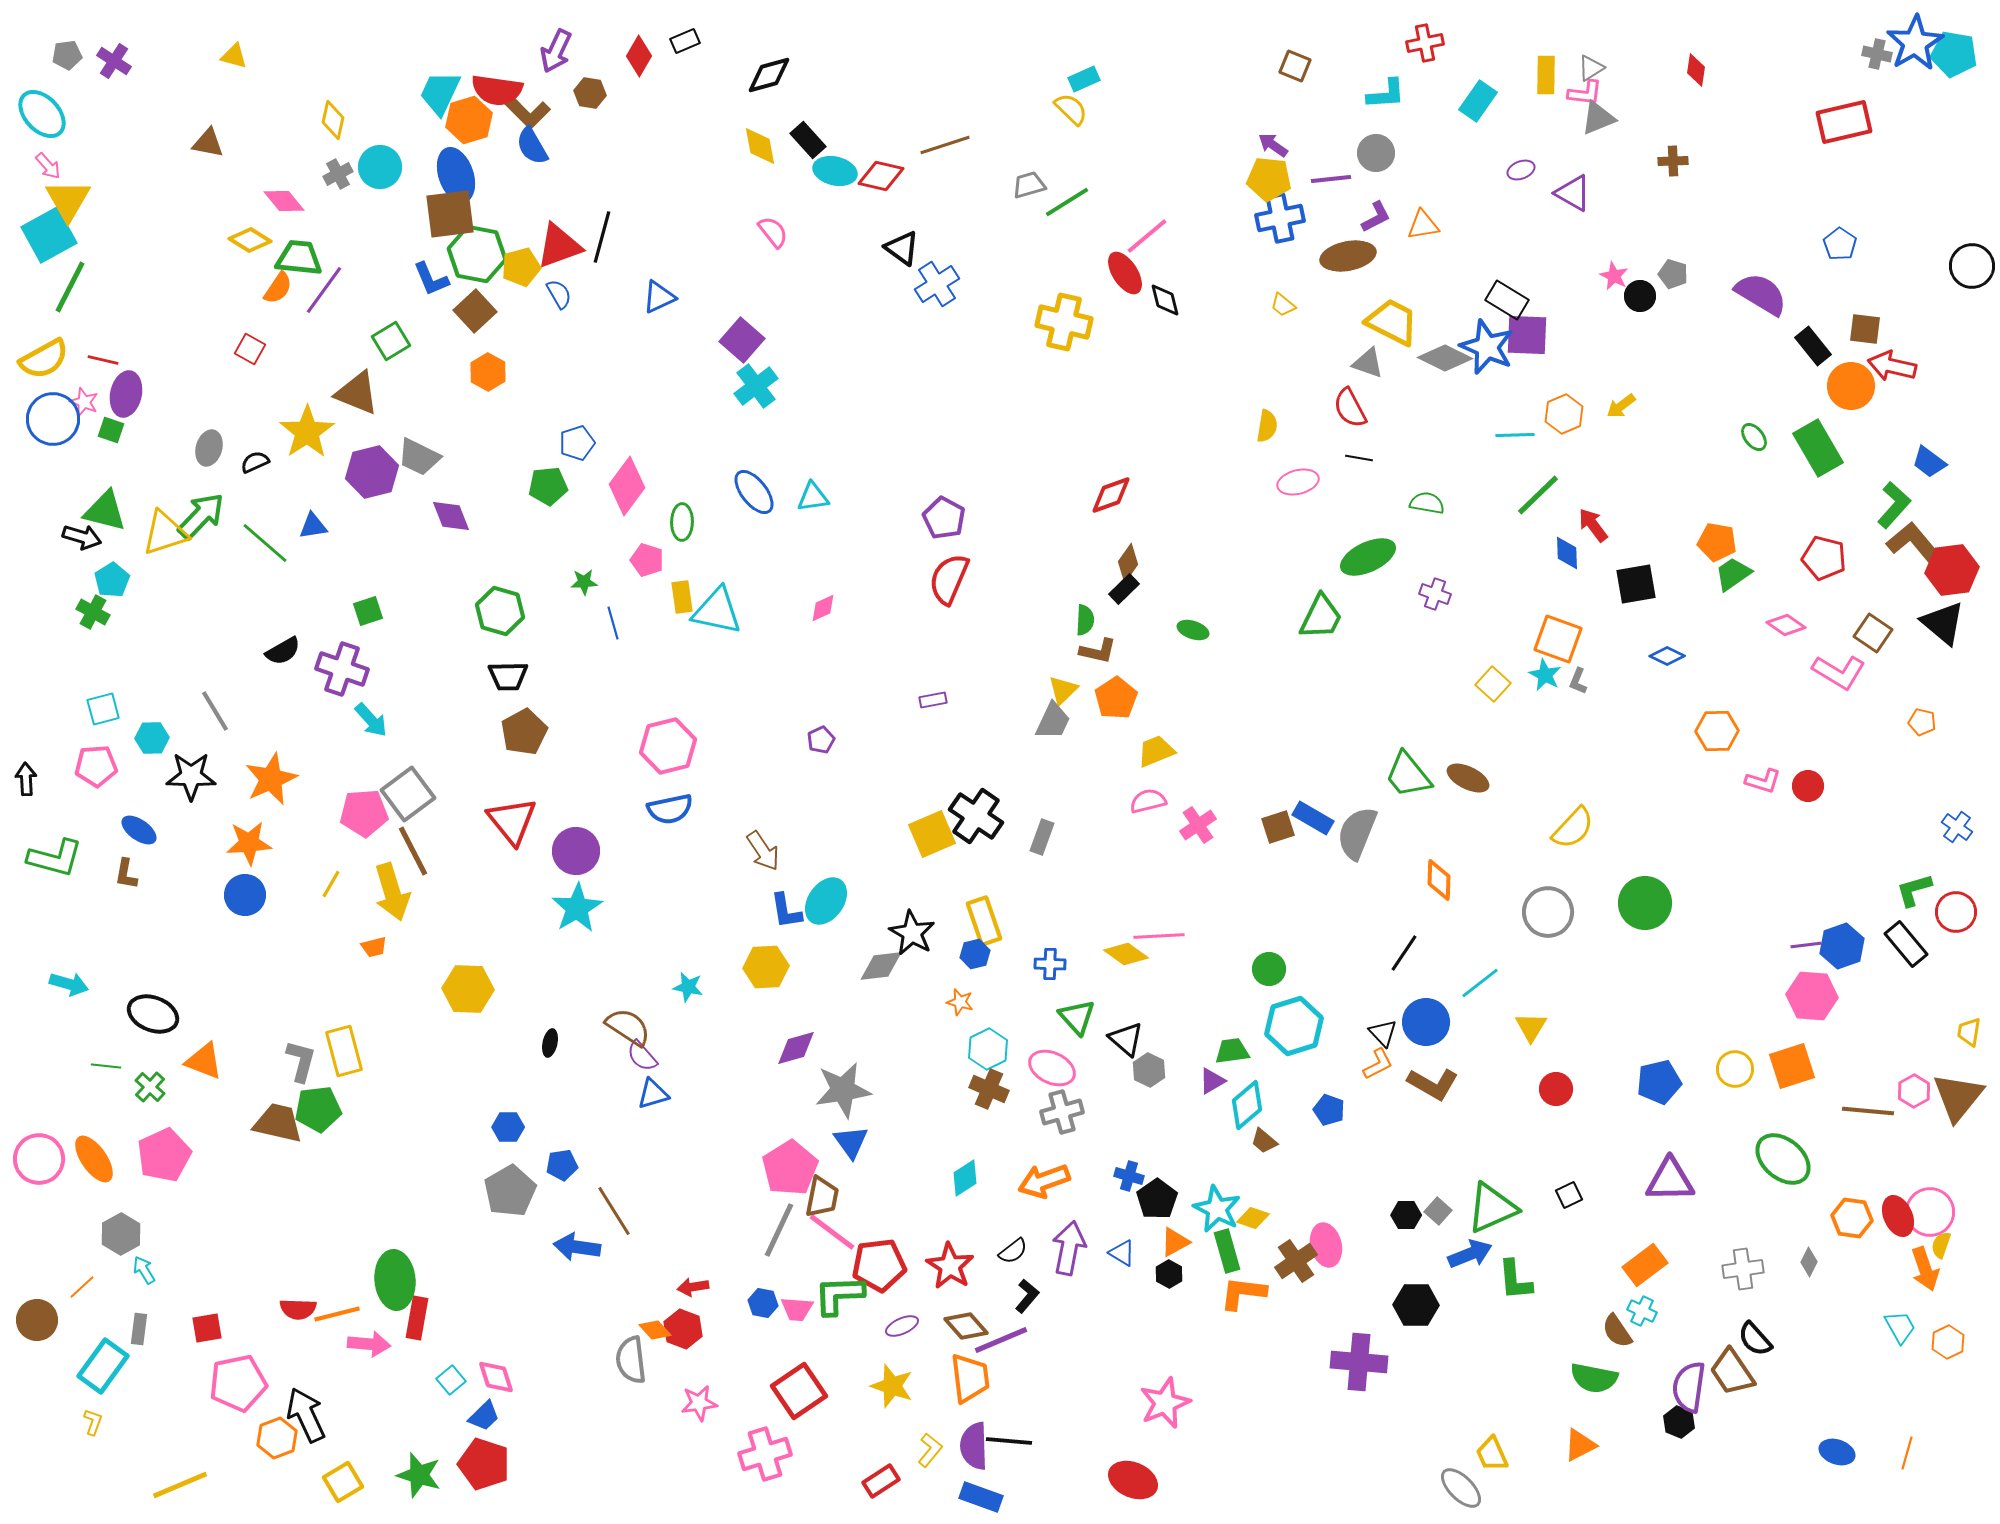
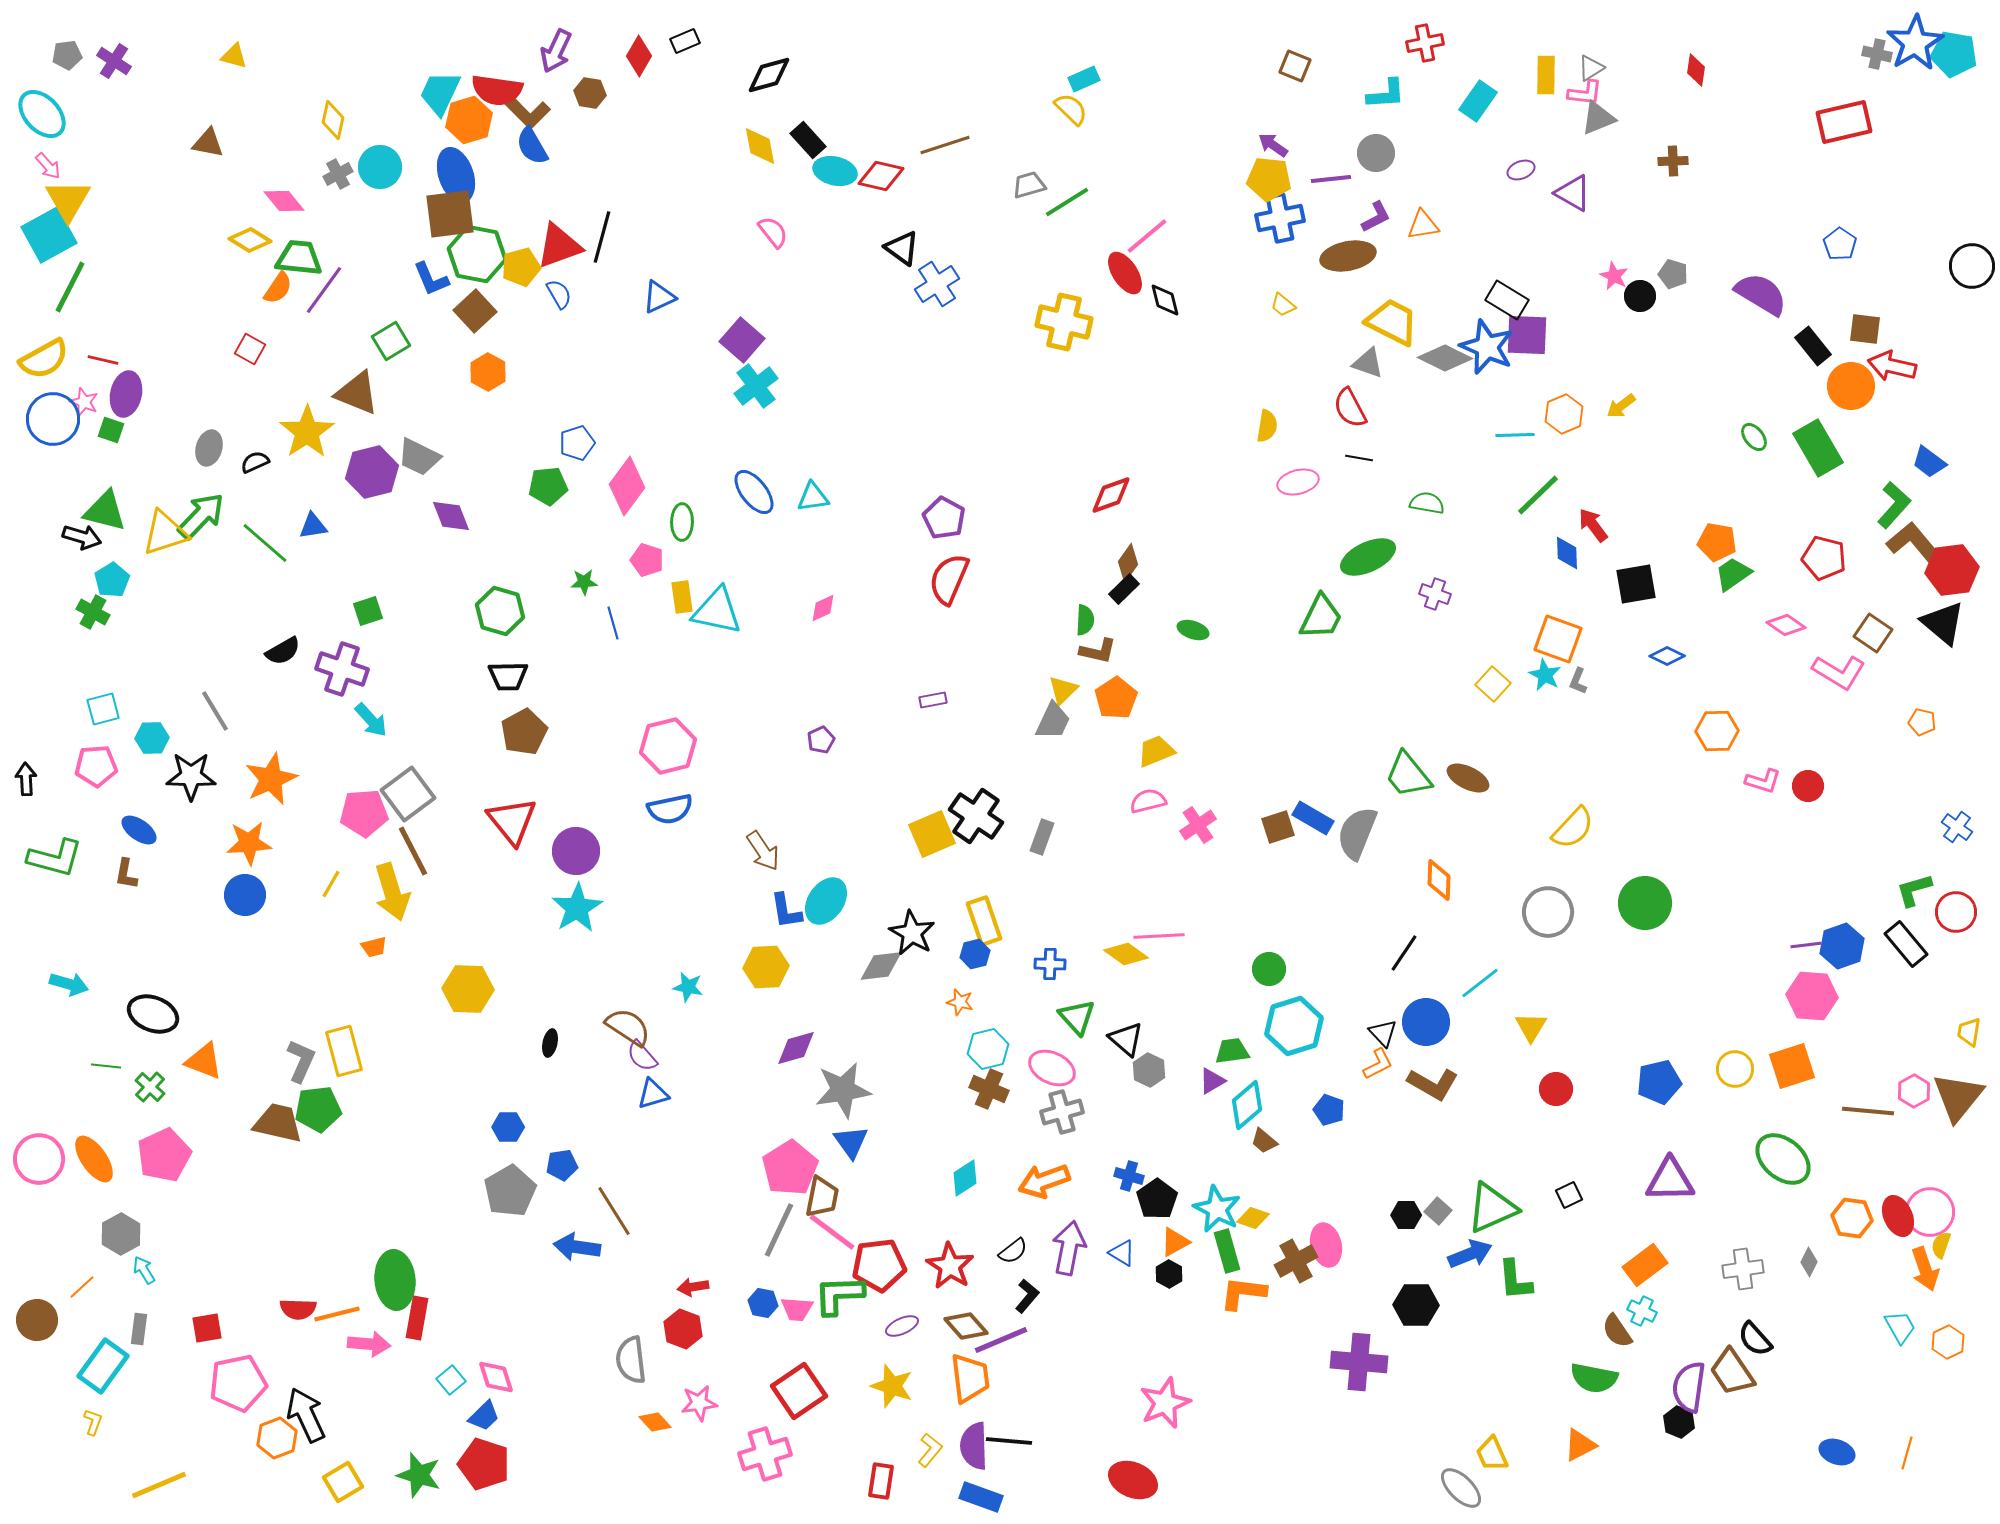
cyan hexagon at (988, 1049): rotated 12 degrees clockwise
gray L-shape at (301, 1061): rotated 9 degrees clockwise
brown cross at (1296, 1261): rotated 6 degrees clockwise
orange diamond at (655, 1330): moved 92 px down
red rectangle at (881, 1481): rotated 48 degrees counterclockwise
yellow line at (180, 1485): moved 21 px left
